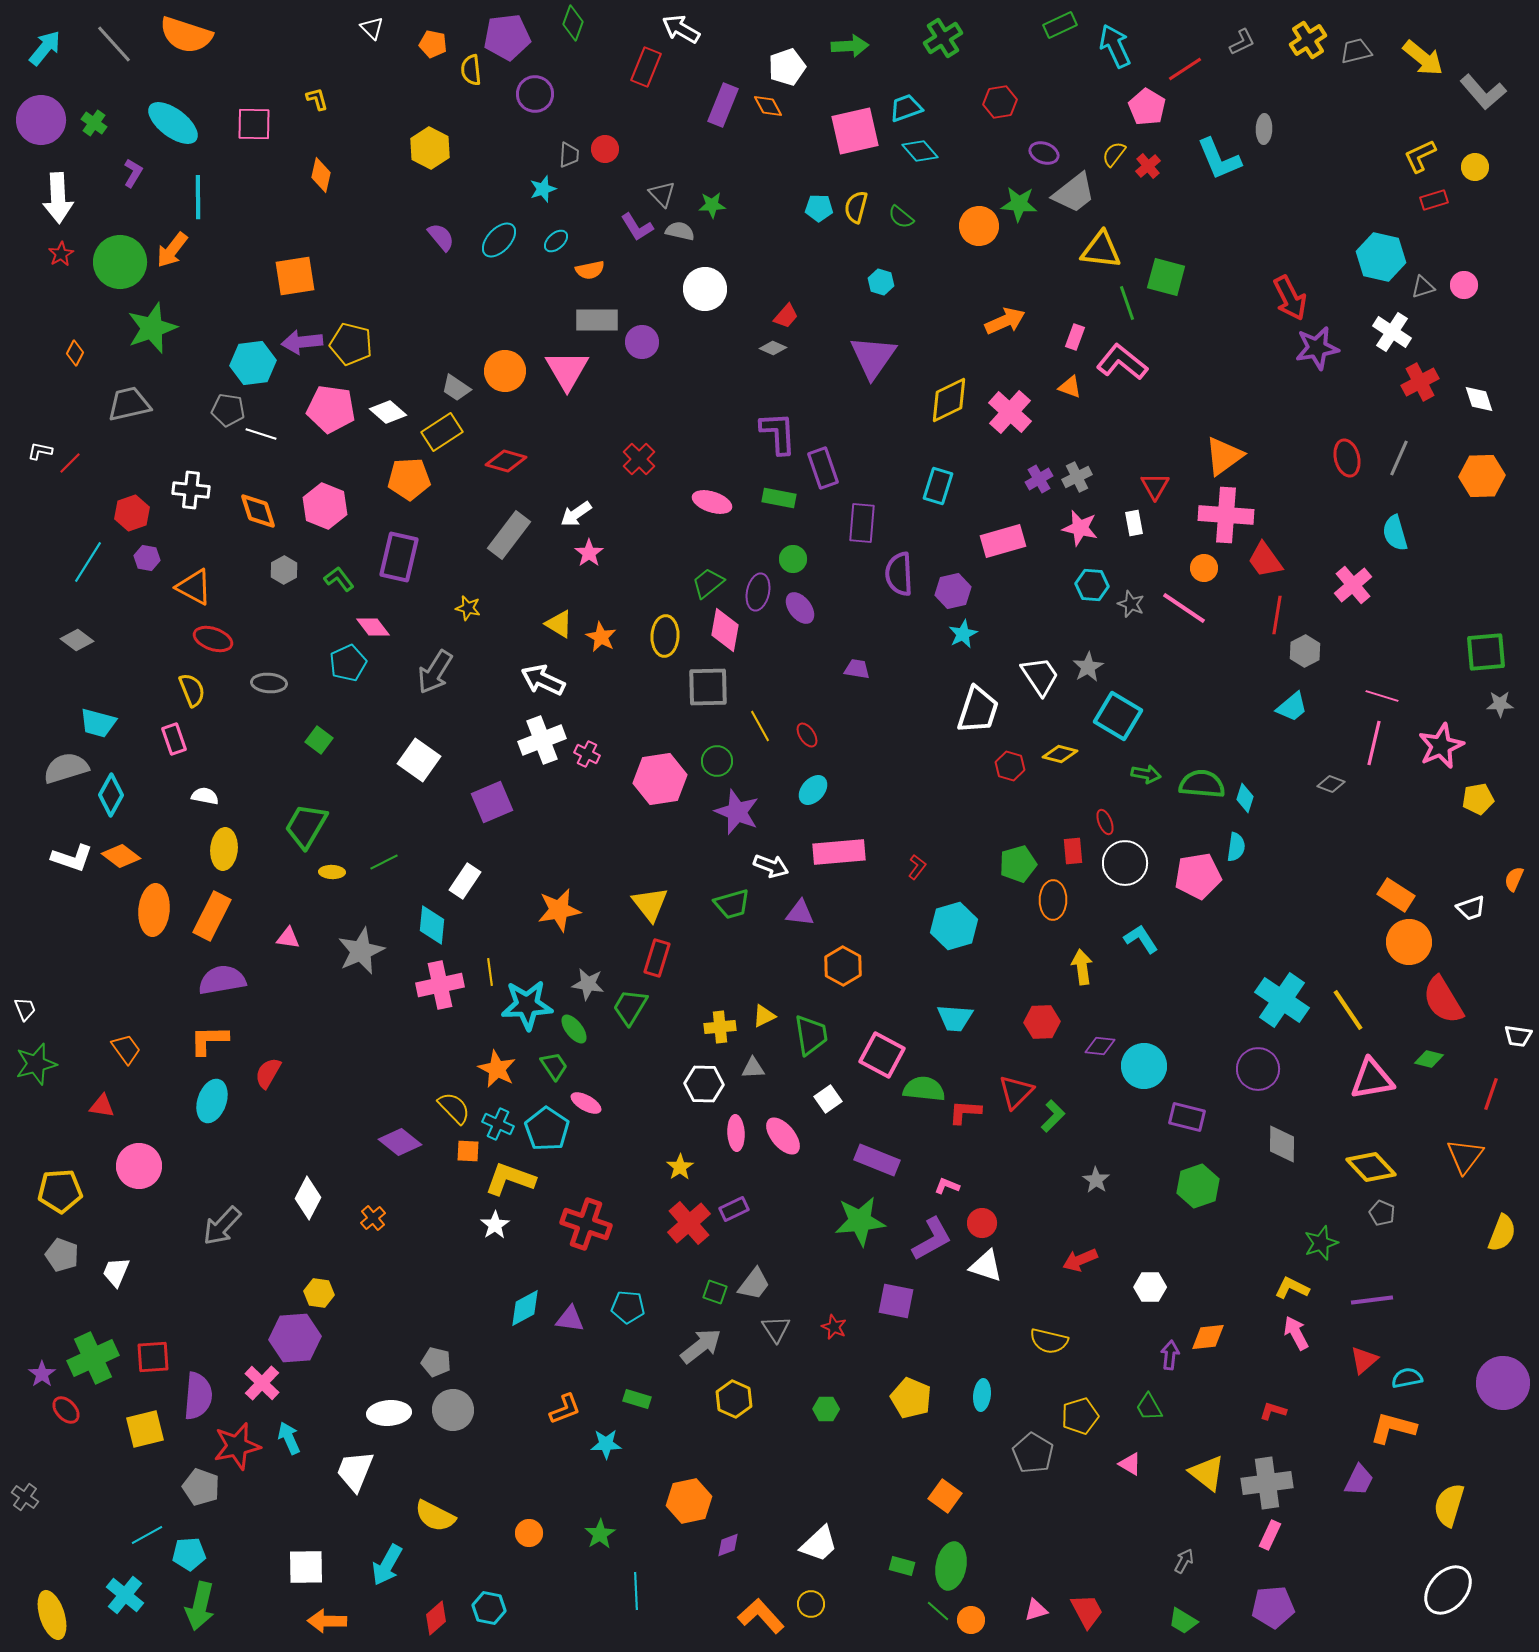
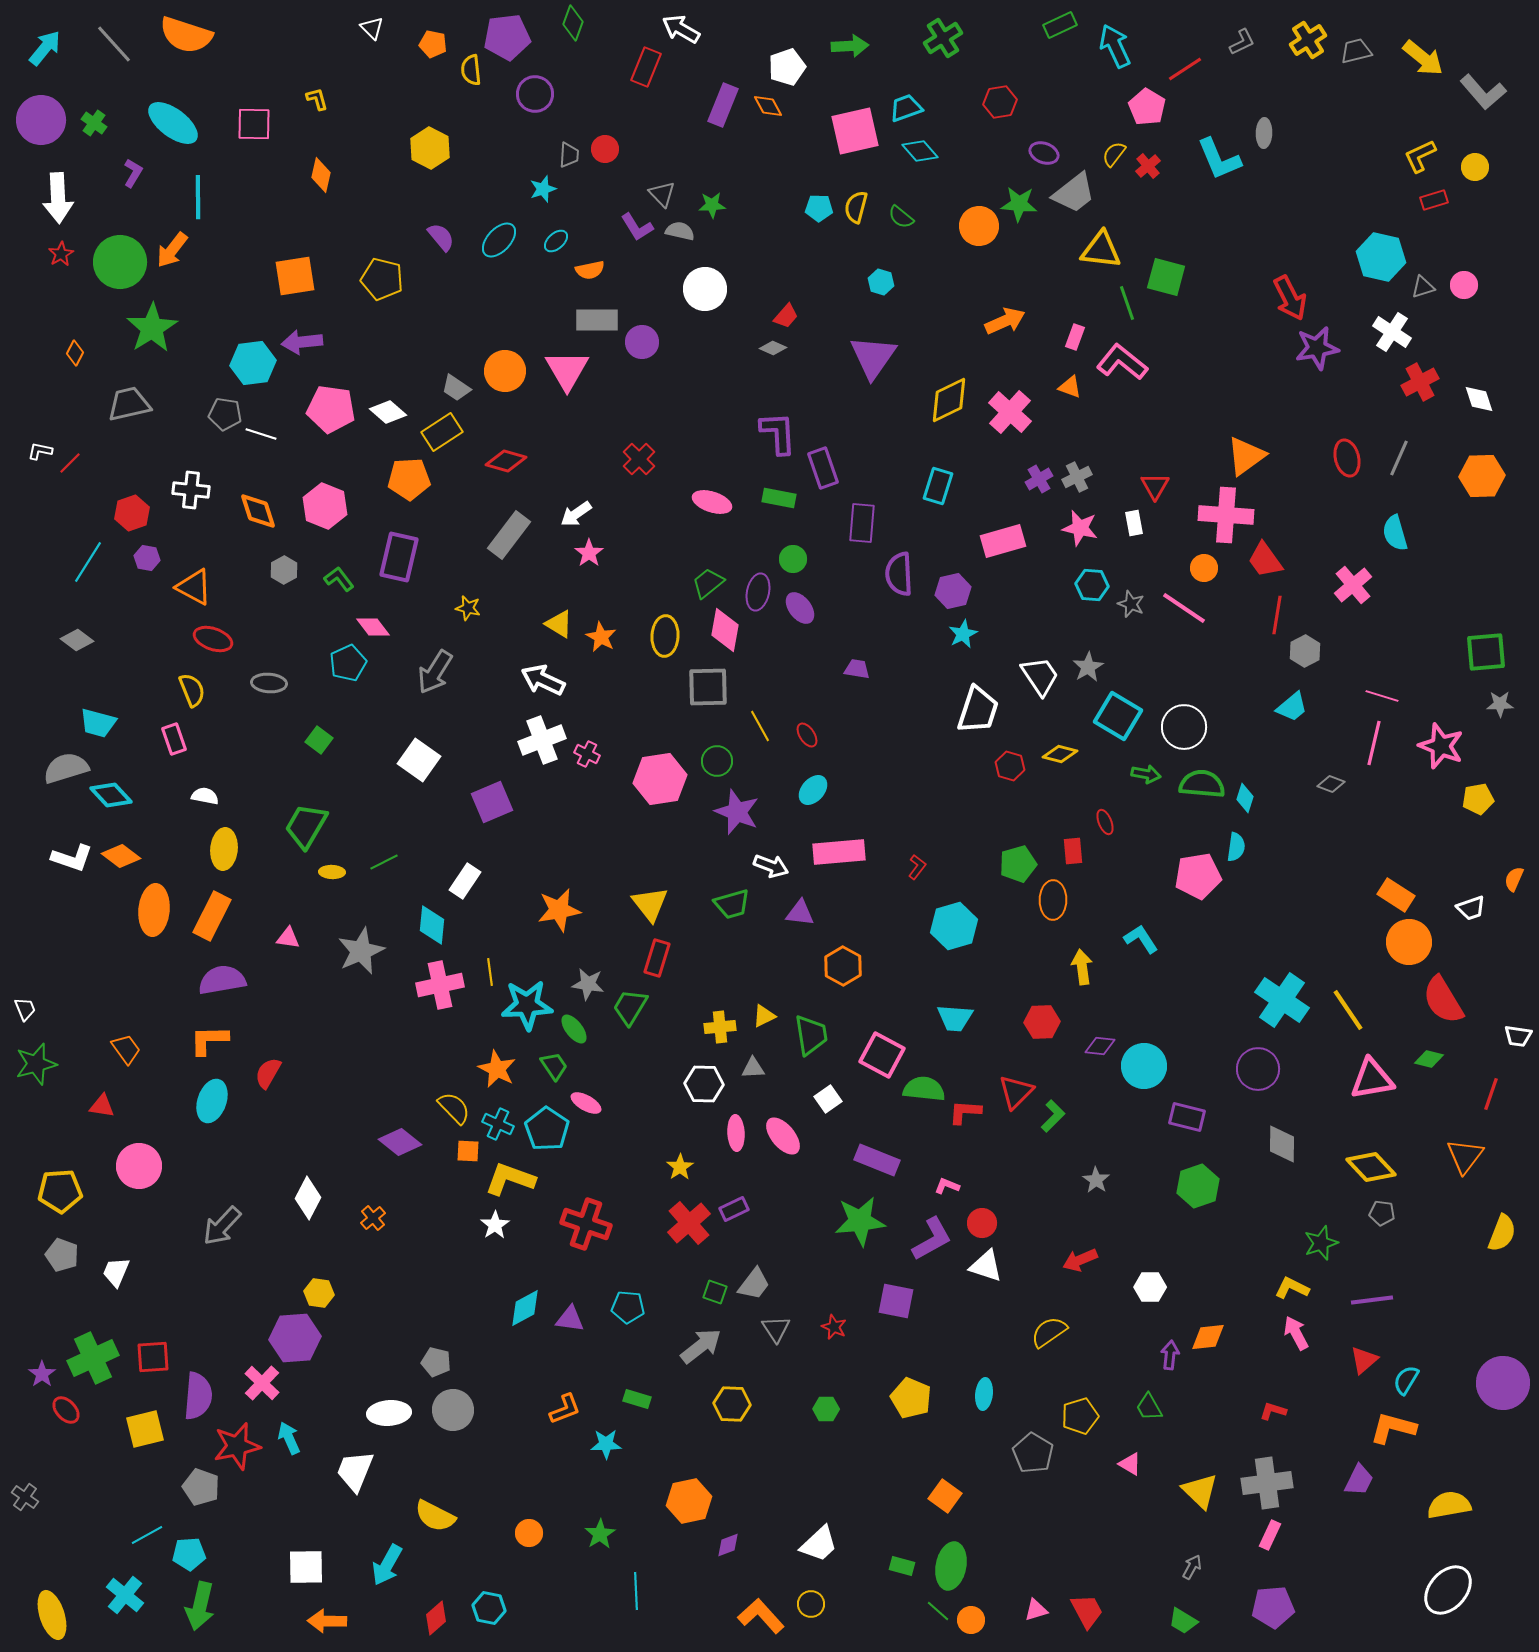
gray ellipse at (1264, 129): moved 4 px down
green star at (152, 328): rotated 12 degrees counterclockwise
yellow pentagon at (351, 344): moved 31 px right, 65 px up
gray pentagon at (228, 410): moved 3 px left, 4 px down
orange triangle at (1224, 456): moved 22 px right
pink star at (1441, 746): rotated 27 degrees counterclockwise
cyan diamond at (111, 795): rotated 72 degrees counterclockwise
white circle at (1125, 863): moved 59 px right, 136 px up
gray pentagon at (1382, 1213): rotated 15 degrees counterclockwise
yellow semicircle at (1049, 1341): moved 9 px up; rotated 132 degrees clockwise
cyan semicircle at (1407, 1378): moved 1 px left, 2 px down; rotated 48 degrees counterclockwise
cyan ellipse at (982, 1395): moved 2 px right, 1 px up
yellow hexagon at (734, 1399): moved 2 px left, 5 px down; rotated 21 degrees counterclockwise
yellow triangle at (1207, 1473): moved 7 px left, 18 px down; rotated 6 degrees clockwise
yellow semicircle at (1449, 1505): rotated 63 degrees clockwise
gray arrow at (1184, 1561): moved 8 px right, 6 px down
